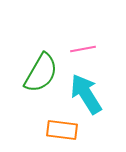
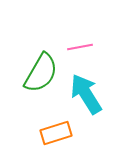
pink line: moved 3 px left, 2 px up
orange rectangle: moved 6 px left, 3 px down; rotated 24 degrees counterclockwise
